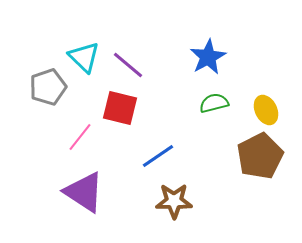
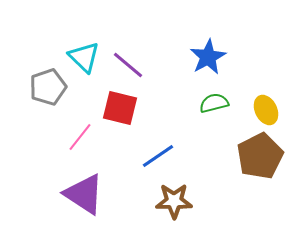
purple triangle: moved 2 px down
